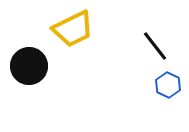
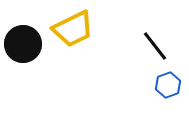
black circle: moved 6 px left, 22 px up
blue hexagon: rotated 15 degrees clockwise
